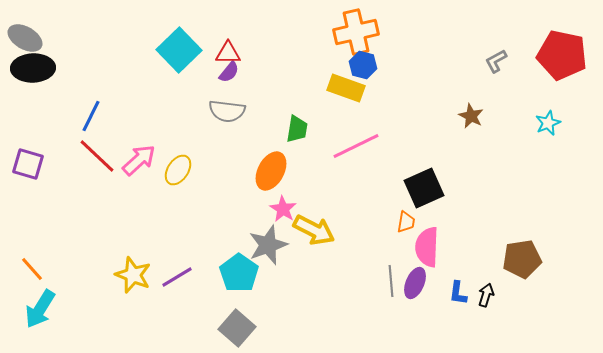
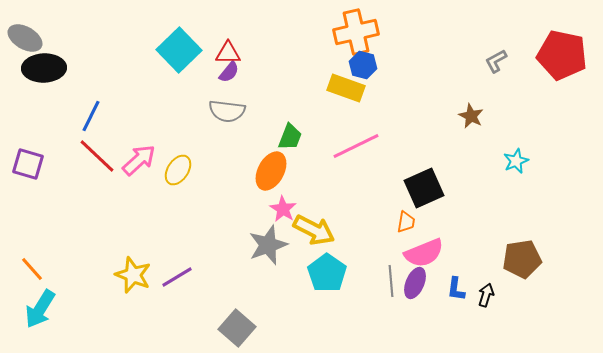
black ellipse: moved 11 px right
cyan star: moved 32 px left, 38 px down
green trapezoid: moved 7 px left, 8 px down; rotated 12 degrees clockwise
pink semicircle: moved 3 px left, 6 px down; rotated 114 degrees counterclockwise
cyan pentagon: moved 88 px right
blue L-shape: moved 2 px left, 4 px up
